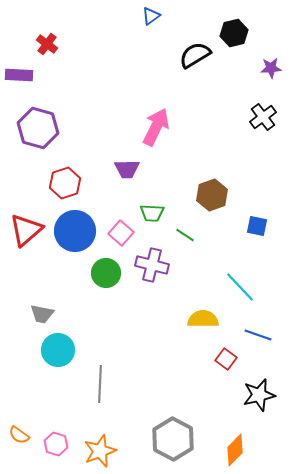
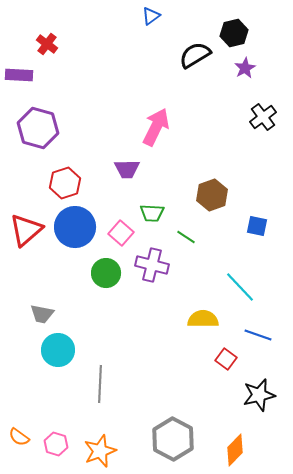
purple star: moved 26 px left; rotated 25 degrees counterclockwise
blue circle: moved 4 px up
green line: moved 1 px right, 2 px down
orange semicircle: moved 2 px down
